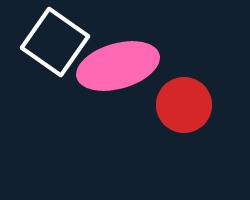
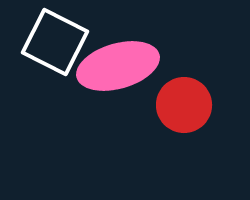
white square: rotated 8 degrees counterclockwise
